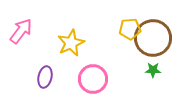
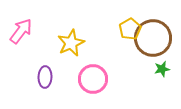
yellow pentagon: rotated 25 degrees counterclockwise
green star: moved 9 px right, 1 px up; rotated 14 degrees counterclockwise
purple ellipse: rotated 10 degrees counterclockwise
